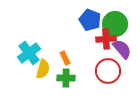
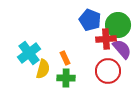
green circle: moved 3 px right, 1 px down
